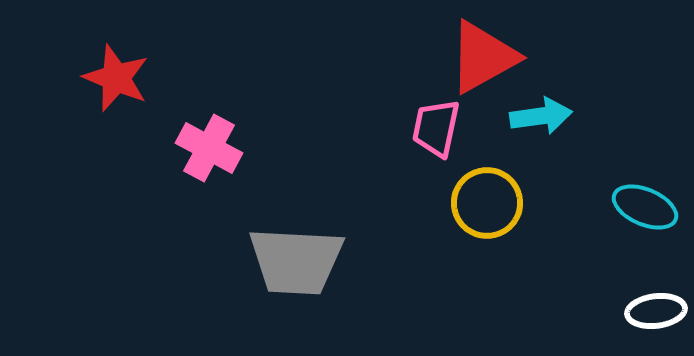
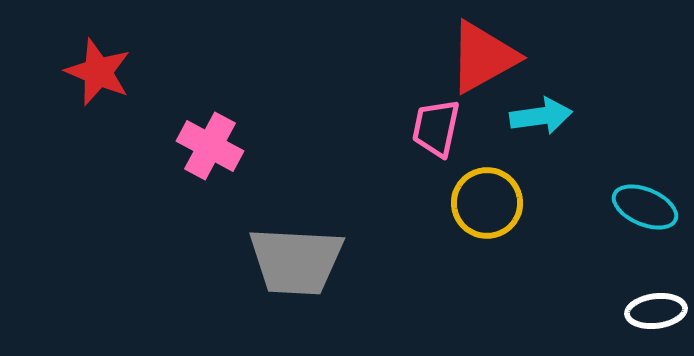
red star: moved 18 px left, 6 px up
pink cross: moved 1 px right, 2 px up
